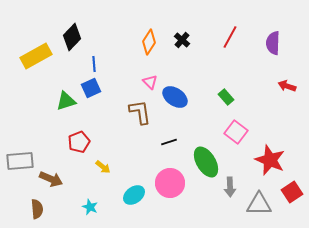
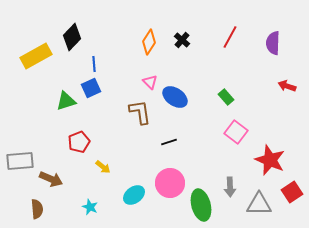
green ellipse: moved 5 px left, 43 px down; rotated 16 degrees clockwise
